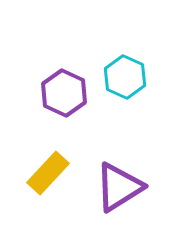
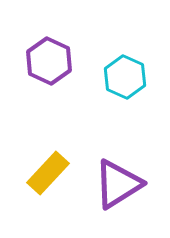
purple hexagon: moved 15 px left, 32 px up
purple triangle: moved 1 px left, 3 px up
